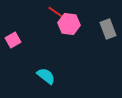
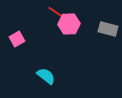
pink hexagon: rotated 10 degrees counterclockwise
gray rectangle: rotated 54 degrees counterclockwise
pink square: moved 4 px right, 1 px up
